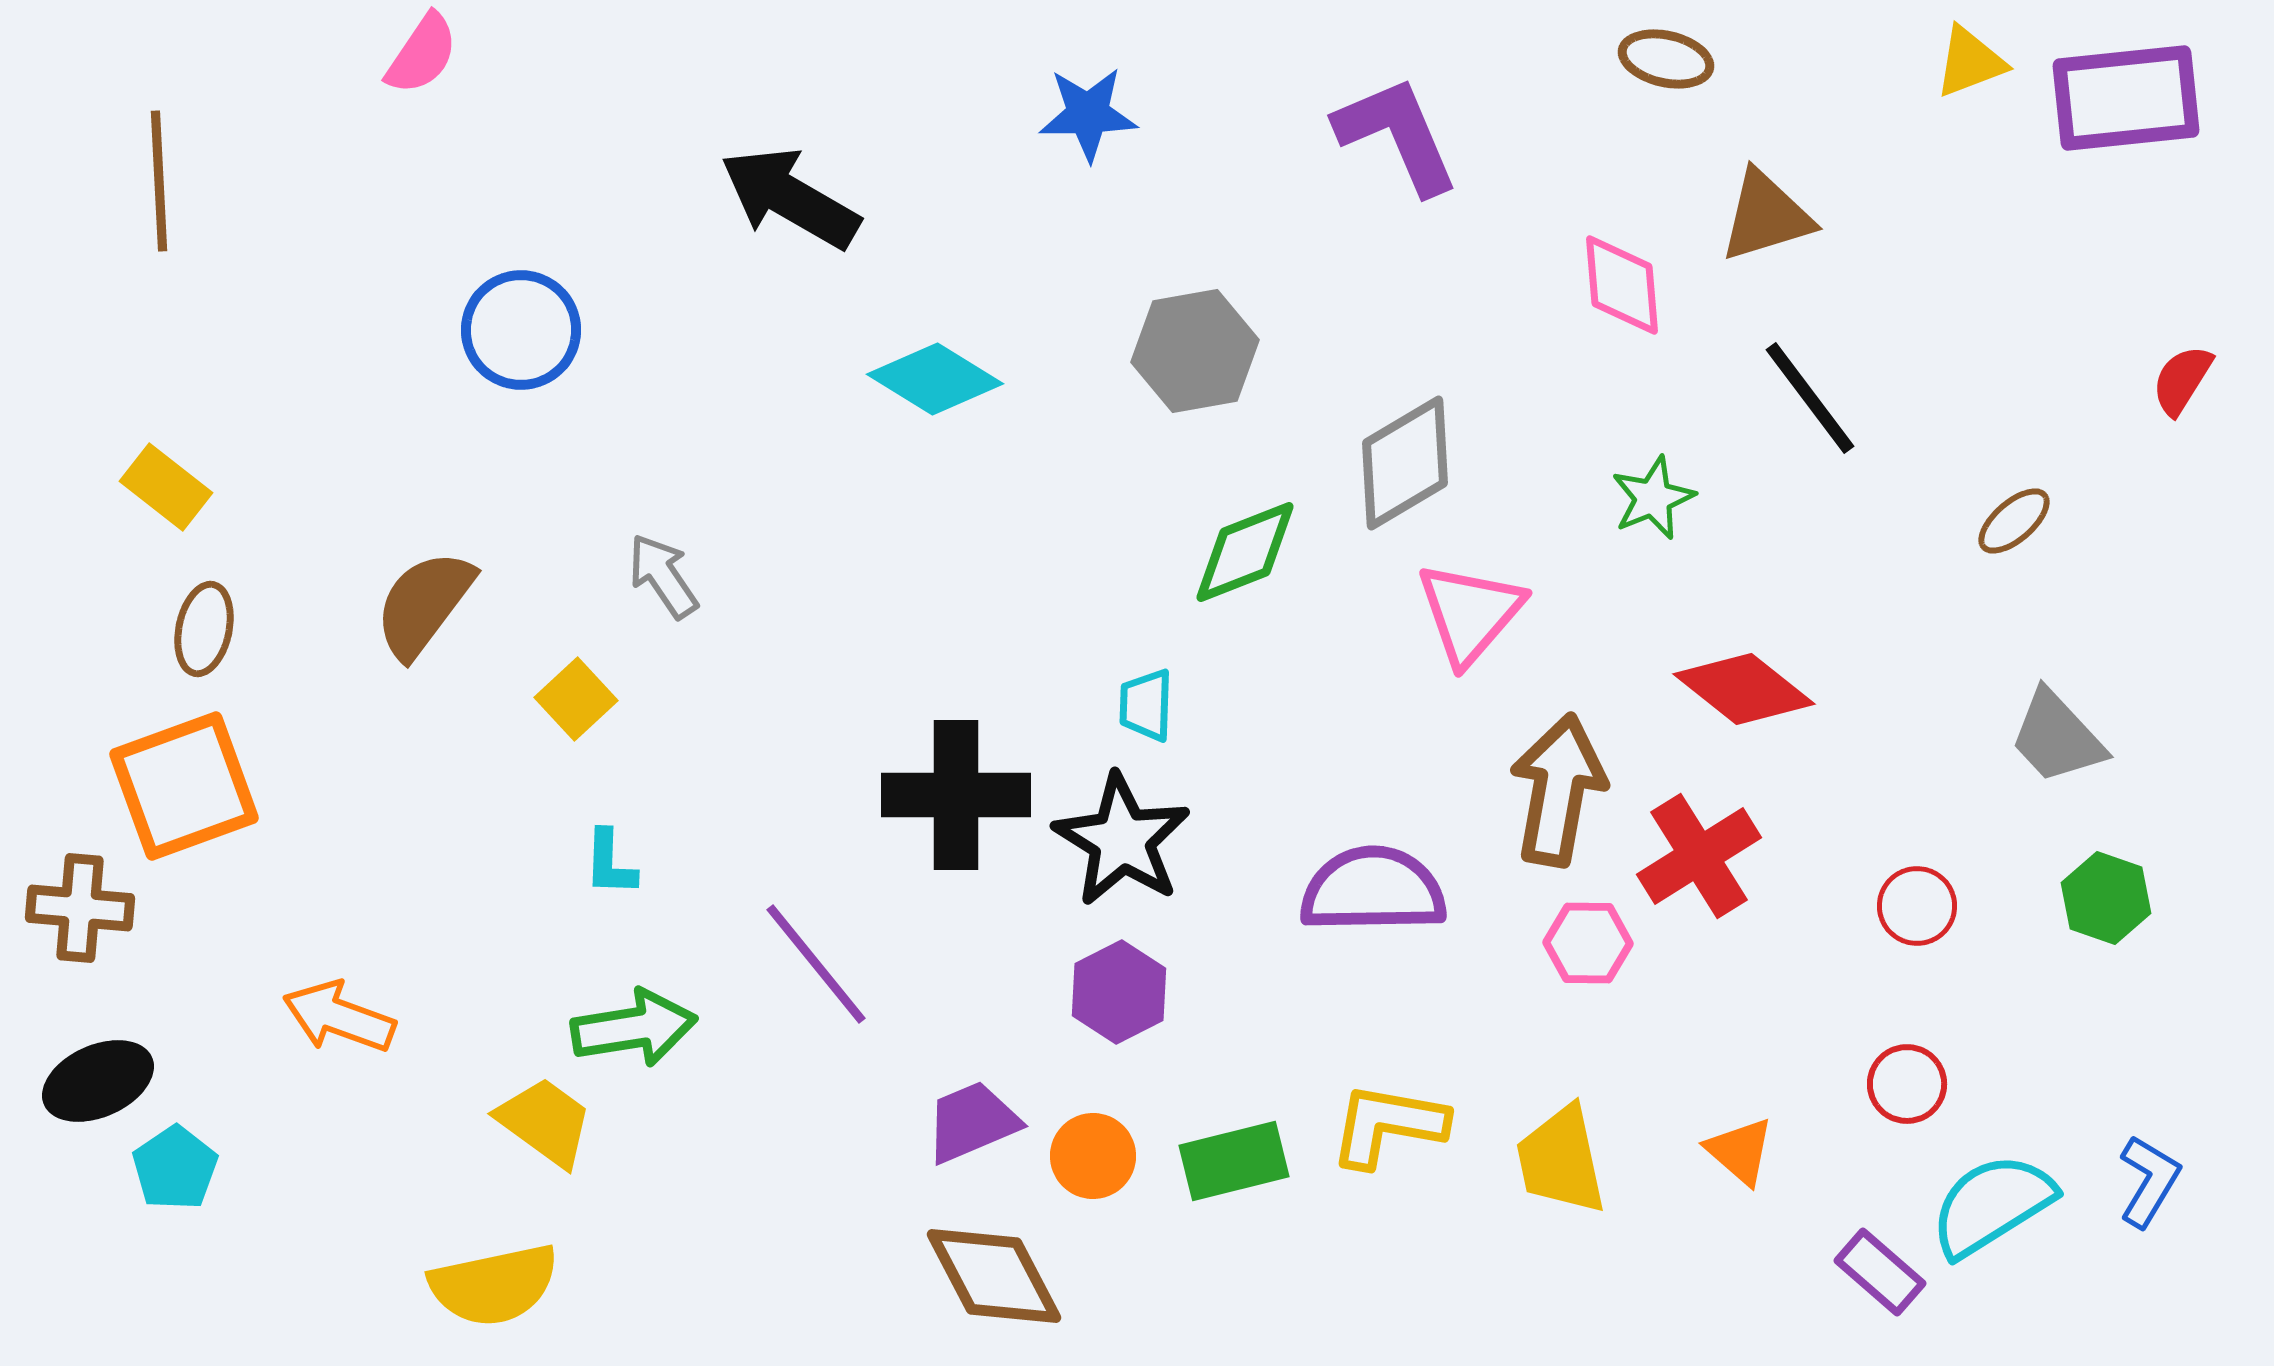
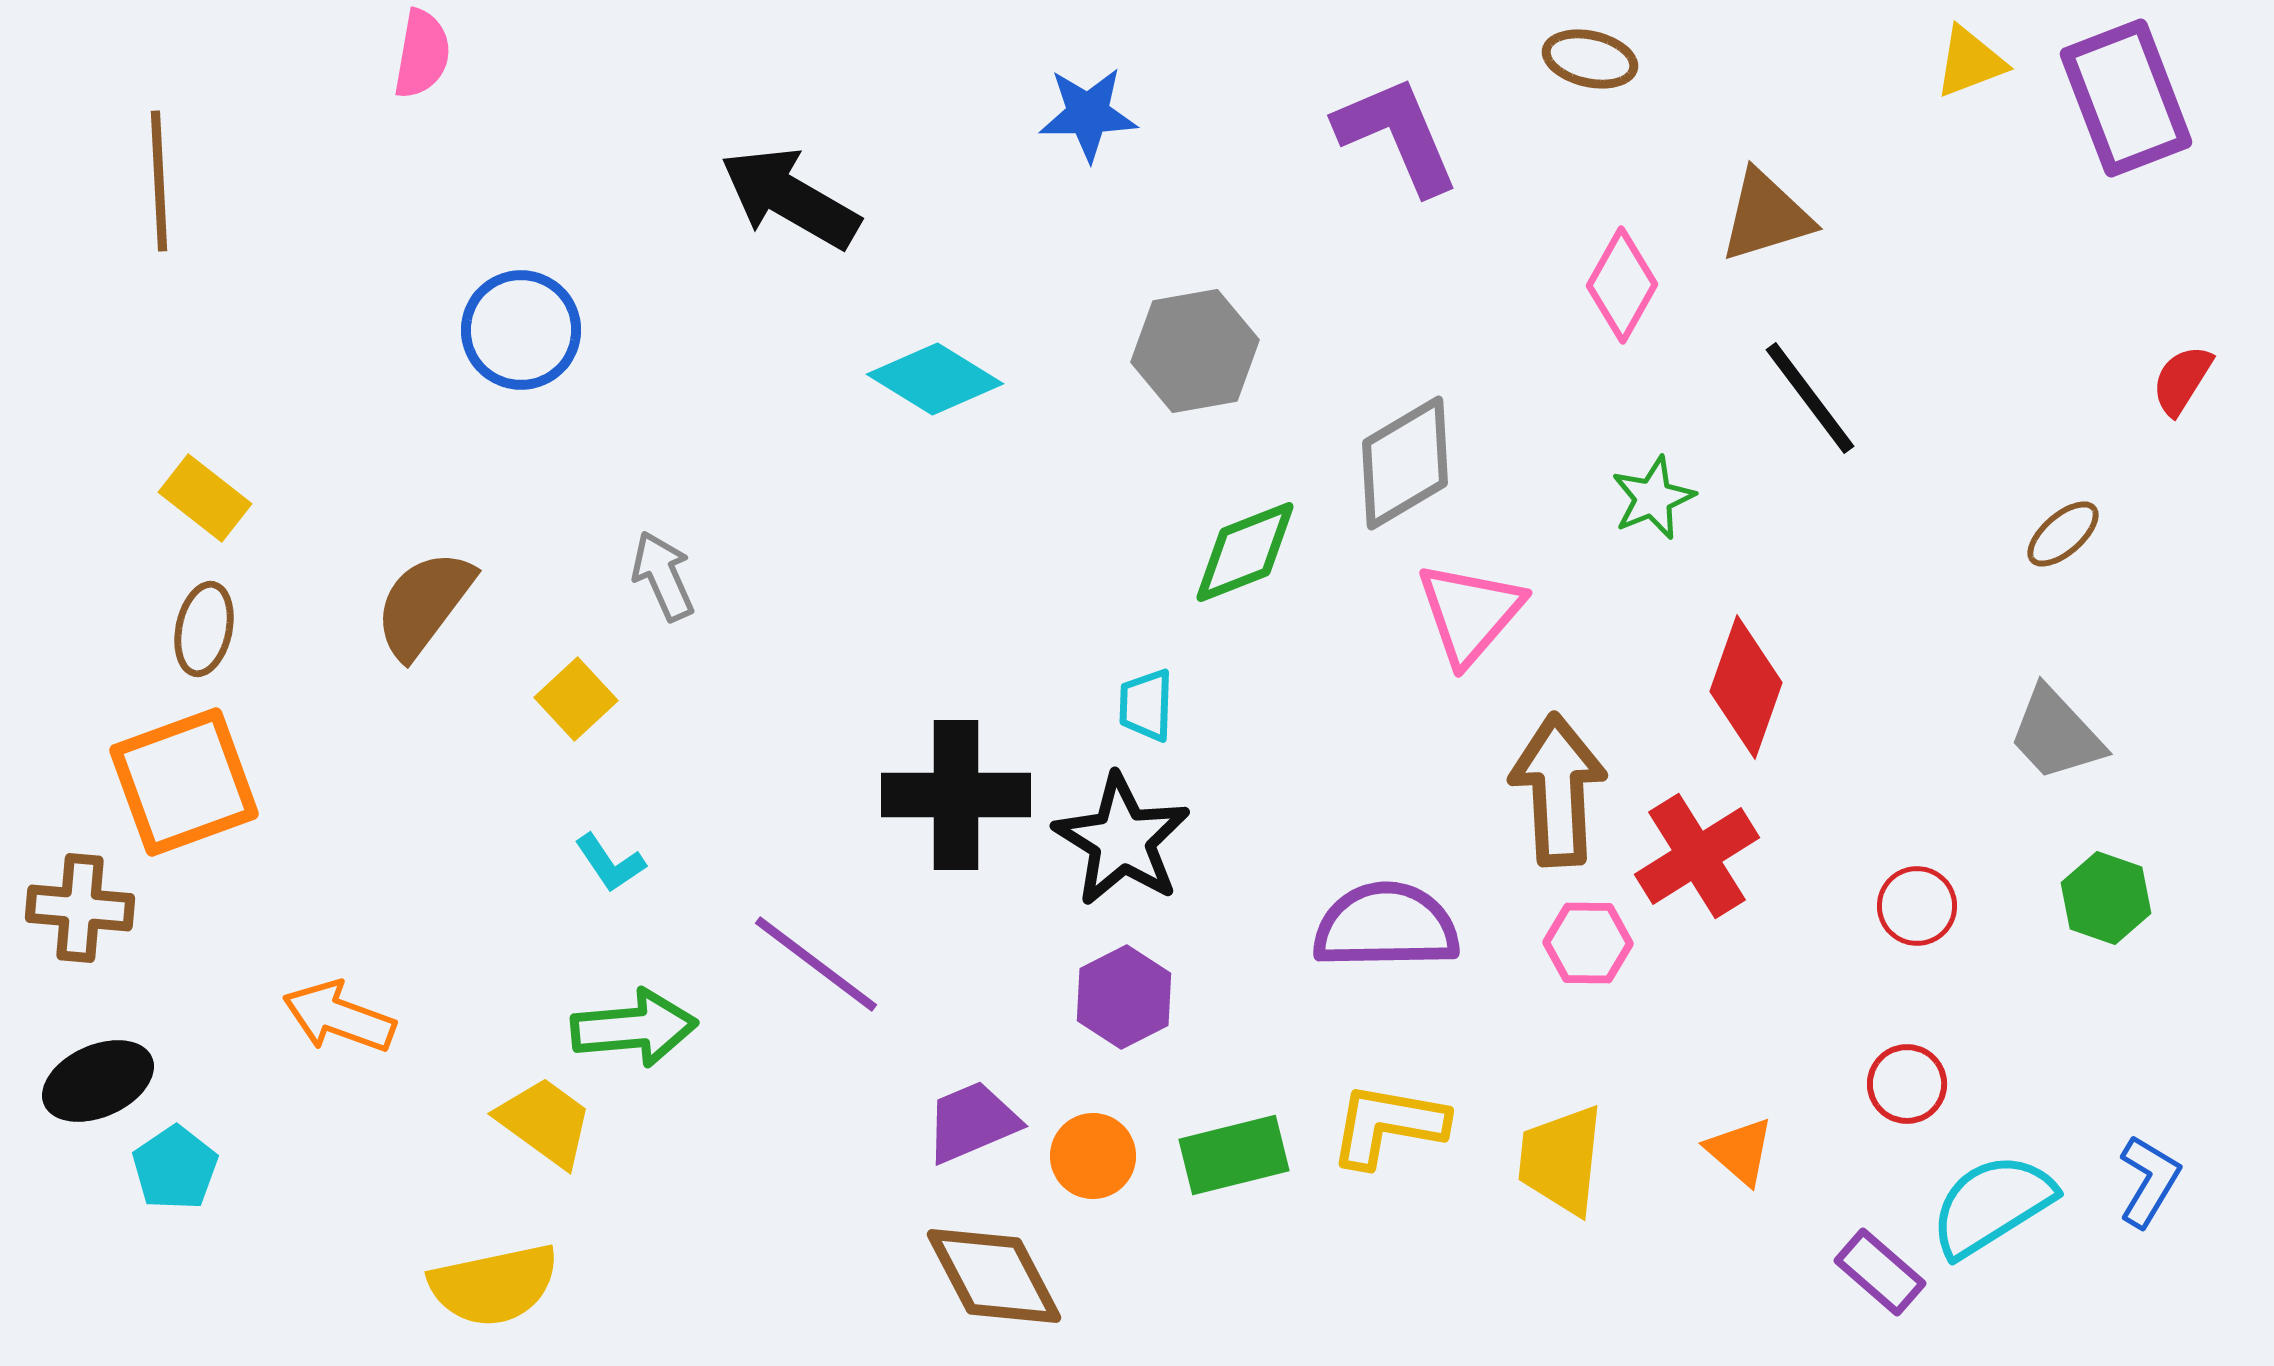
pink semicircle at (422, 54): rotated 24 degrees counterclockwise
brown ellipse at (1666, 59): moved 76 px left
purple rectangle at (2126, 98): rotated 75 degrees clockwise
pink diamond at (1622, 285): rotated 34 degrees clockwise
yellow rectangle at (166, 487): moved 39 px right, 11 px down
brown ellipse at (2014, 521): moved 49 px right, 13 px down
gray arrow at (663, 576): rotated 10 degrees clockwise
red diamond at (1744, 689): moved 2 px right, 2 px up; rotated 71 degrees clockwise
gray trapezoid at (2057, 737): moved 1 px left, 3 px up
orange square at (184, 786): moved 4 px up
brown arrow at (1558, 790): rotated 13 degrees counterclockwise
red cross at (1699, 856): moved 2 px left
cyan L-shape at (610, 863): rotated 36 degrees counterclockwise
purple semicircle at (1373, 890): moved 13 px right, 36 px down
purple line at (816, 964): rotated 14 degrees counterclockwise
purple hexagon at (1119, 992): moved 5 px right, 5 px down
green arrow at (634, 1028): rotated 4 degrees clockwise
yellow trapezoid at (1561, 1160): rotated 18 degrees clockwise
green rectangle at (1234, 1161): moved 6 px up
